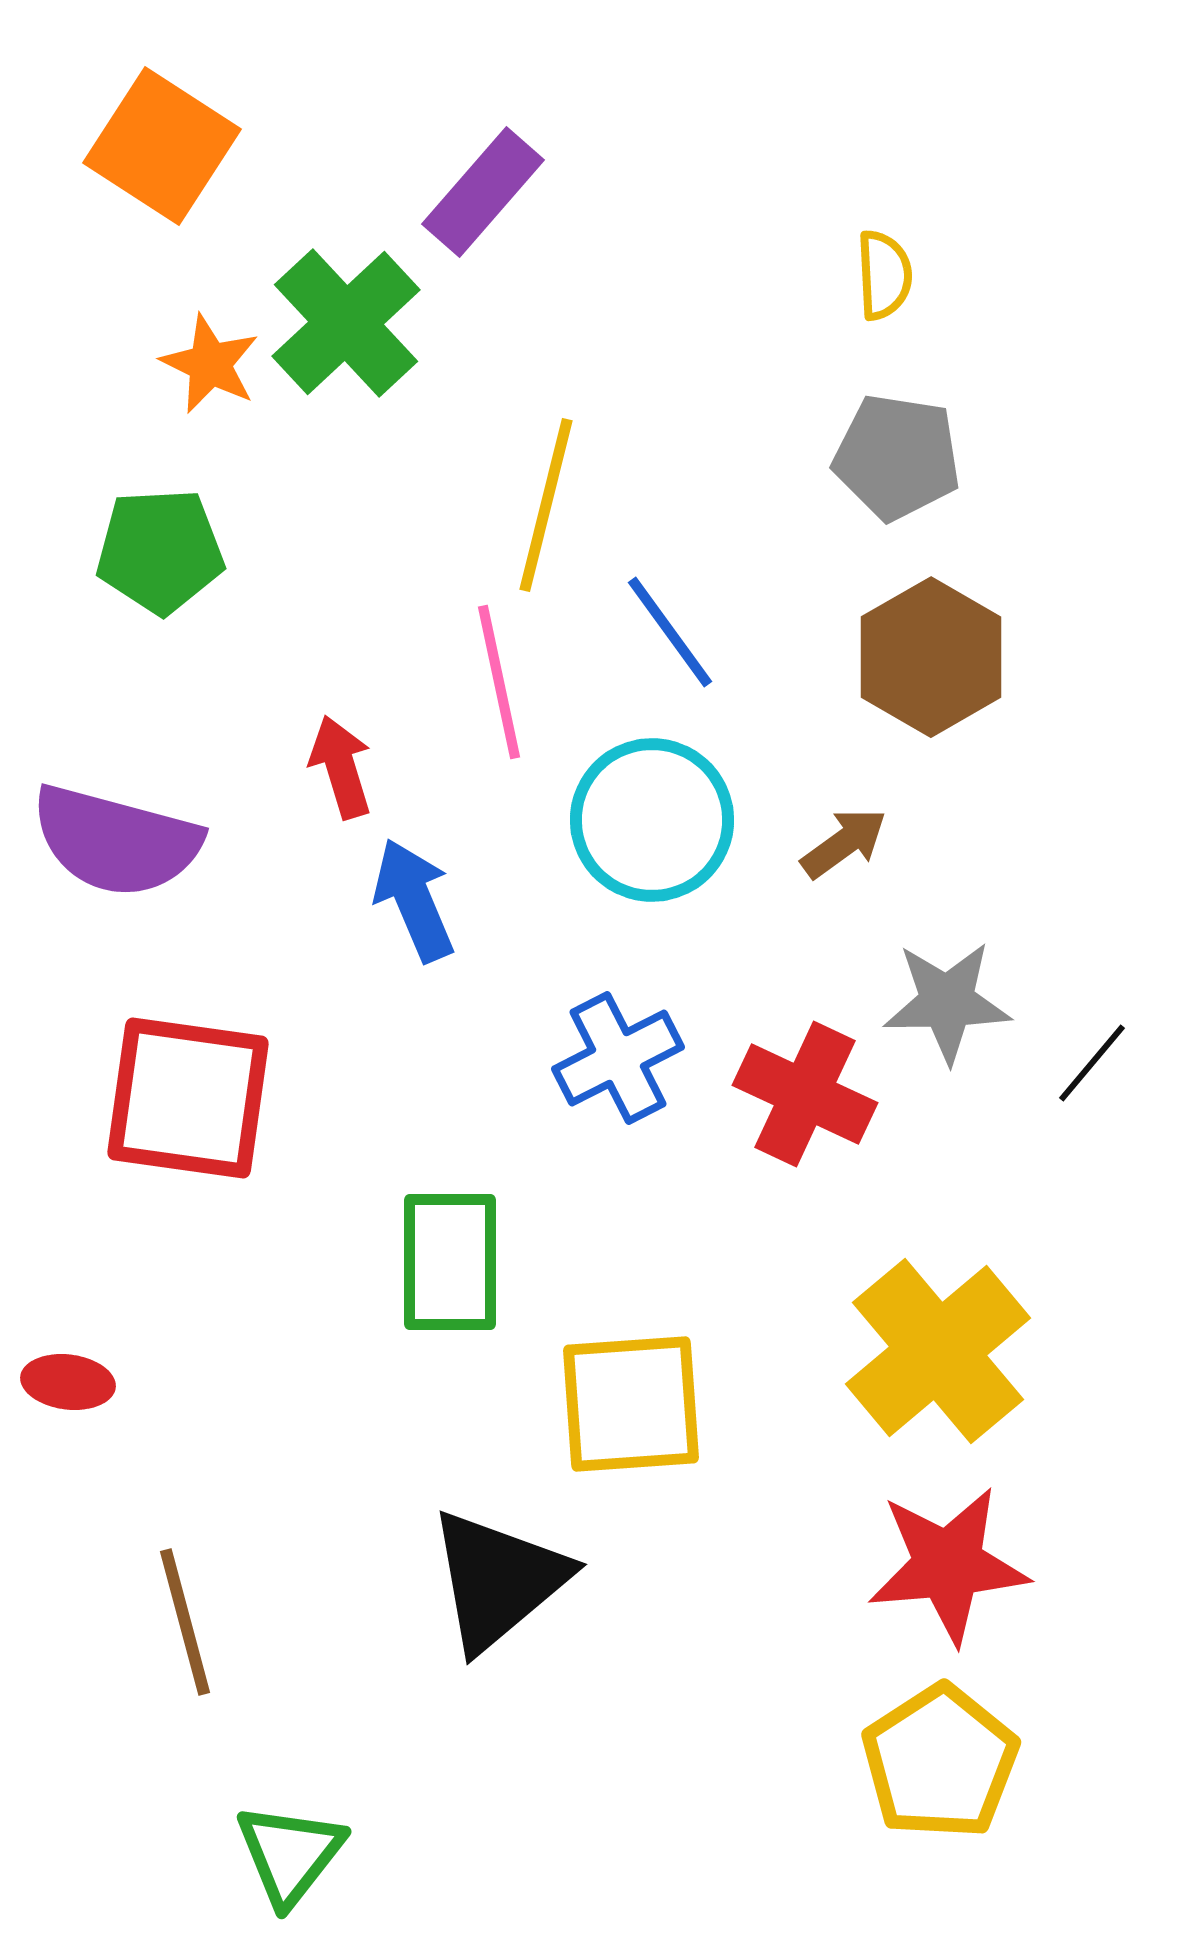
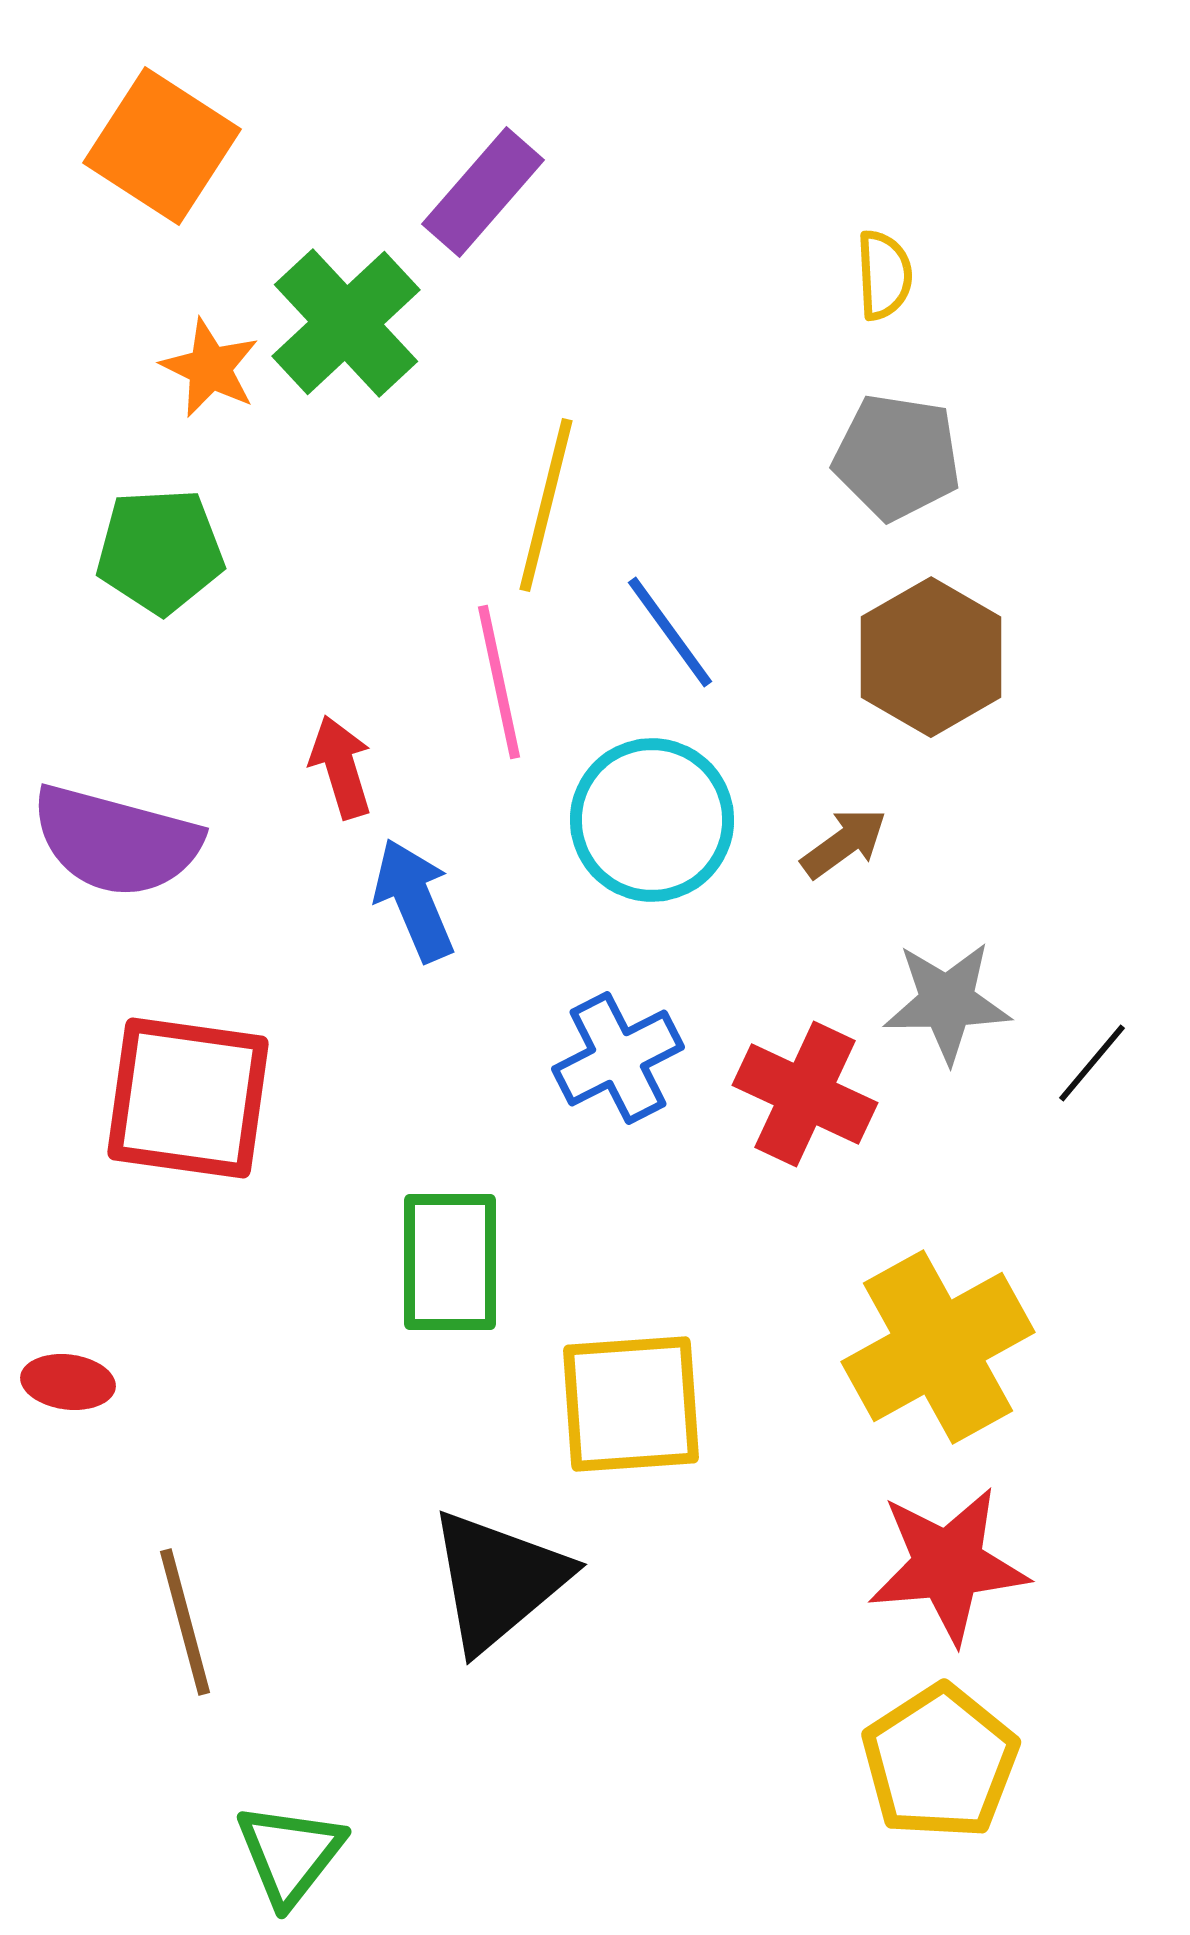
orange star: moved 4 px down
yellow cross: moved 4 px up; rotated 11 degrees clockwise
